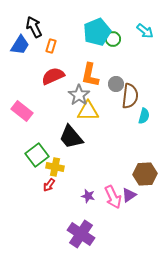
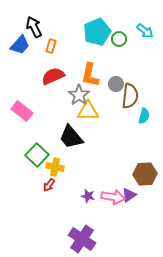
green circle: moved 6 px right
blue trapezoid: rotated 10 degrees clockwise
green square: rotated 10 degrees counterclockwise
pink arrow: rotated 55 degrees counterclockwise
purple cross: moved 1 px right, 5 px down
